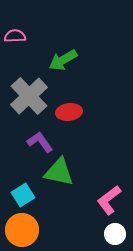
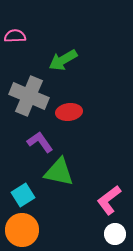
gray cross: rotated 24 degrees counterclockwise
